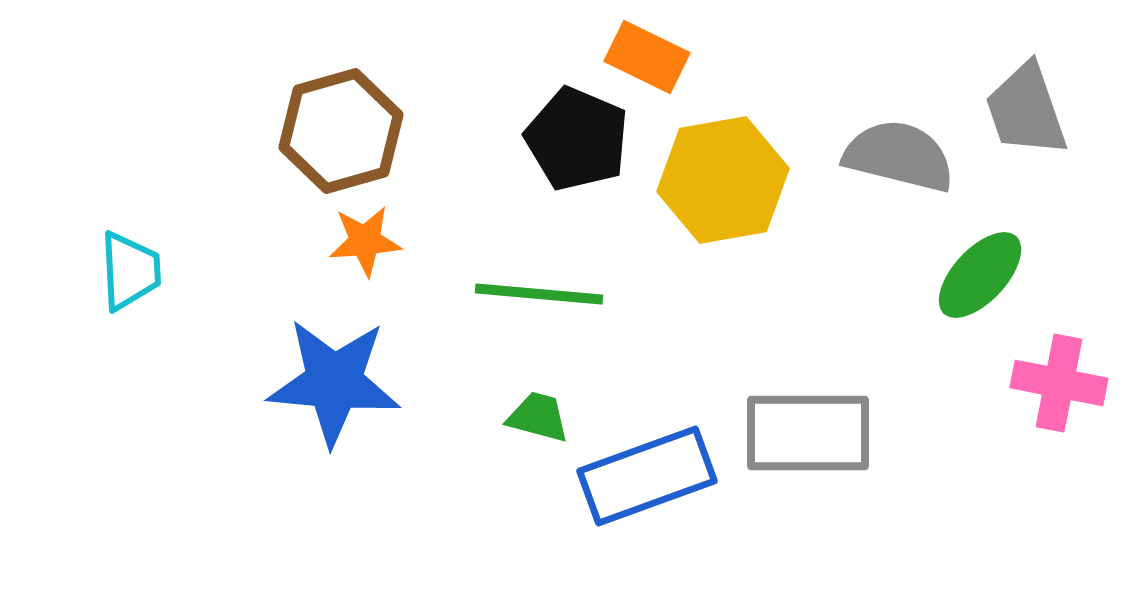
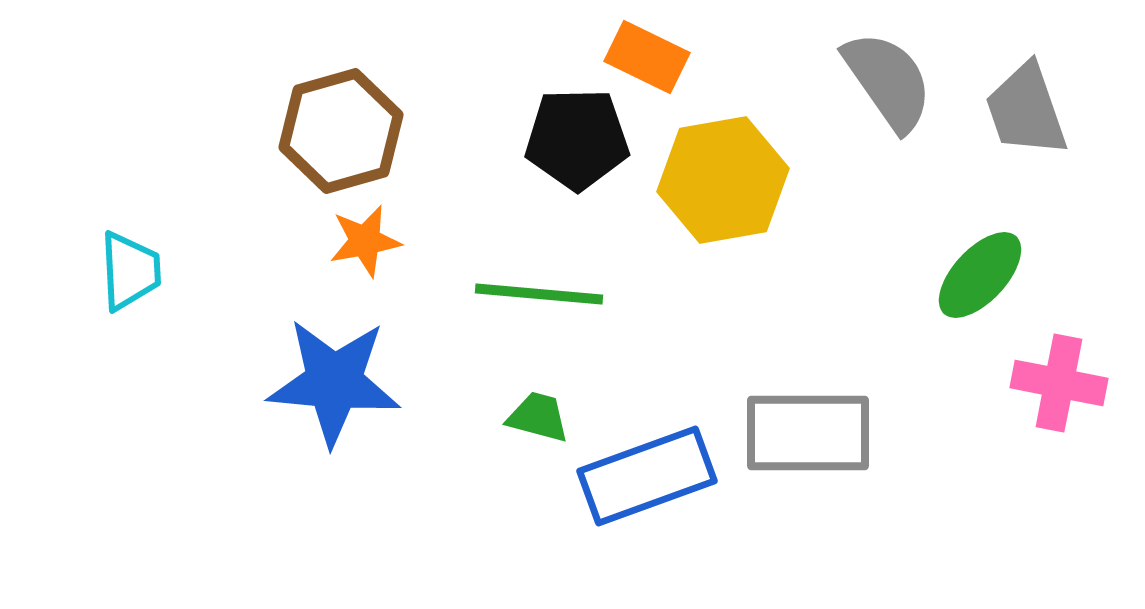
black pentagon: rotated 24 degrees counterclockwise
gray semicircle: moved 11 px left, 75 px up; rotated 41 degrees clockwise
orange star: rotated 6 degrees counterclockwise
